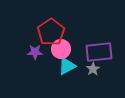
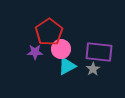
red pentagon: moved 2 px left
purple rectangle: rotated 12 degrees clockwise
